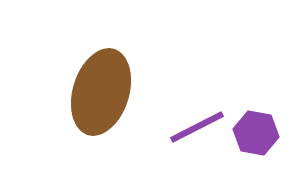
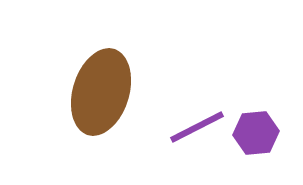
purple hexagon: rotated 15 degrees counterclockwise
